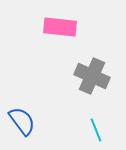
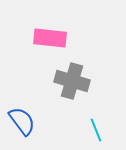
pink rectangle: moved 10 px left, 11 px down
gray cross: moved 20 px left, 5 px down; rotated 8 degrees counterclockwise
